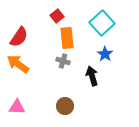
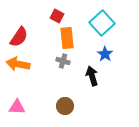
red square: rotated 24 degrees counterclockwise
orange arrow: rotated 25 degrees counterclockwise
